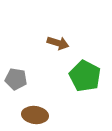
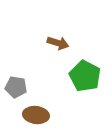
gray pentagon: moved 8 px down
brown ellipse: moved 1 px right
